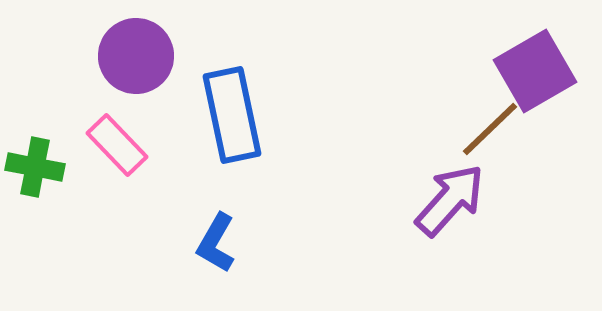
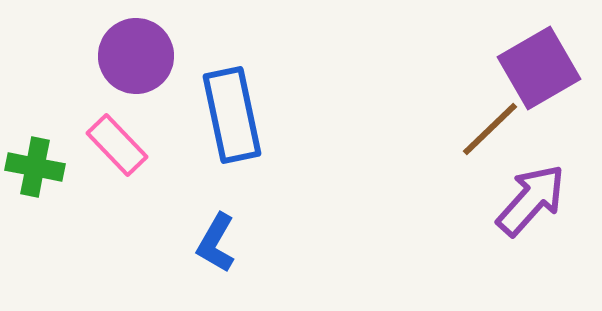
purple square: moved 4 px right, 3 px up
purple arrow: moved 81 px right
